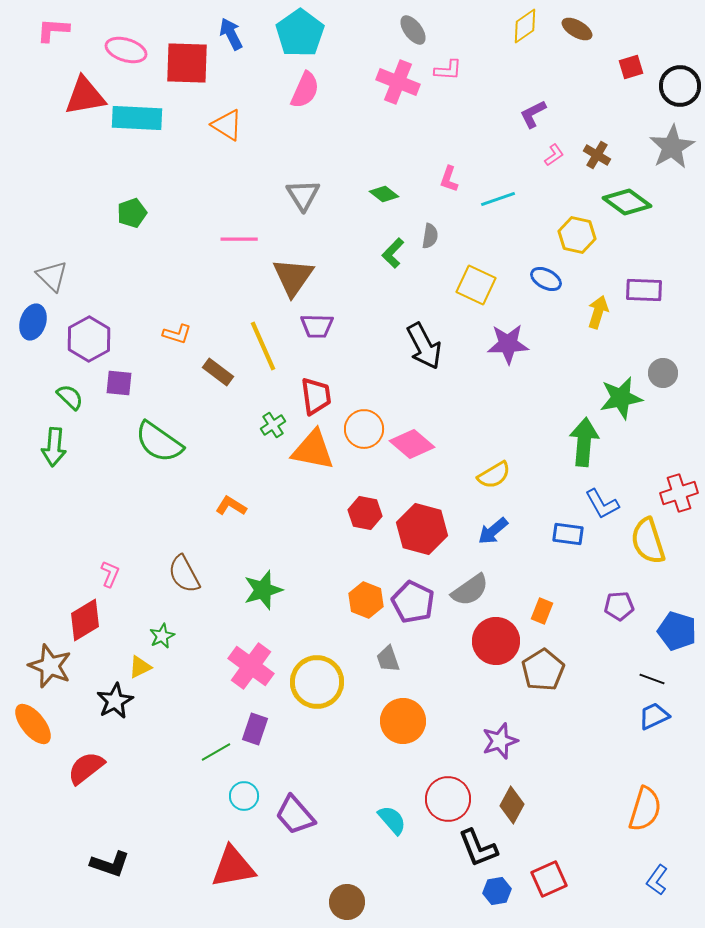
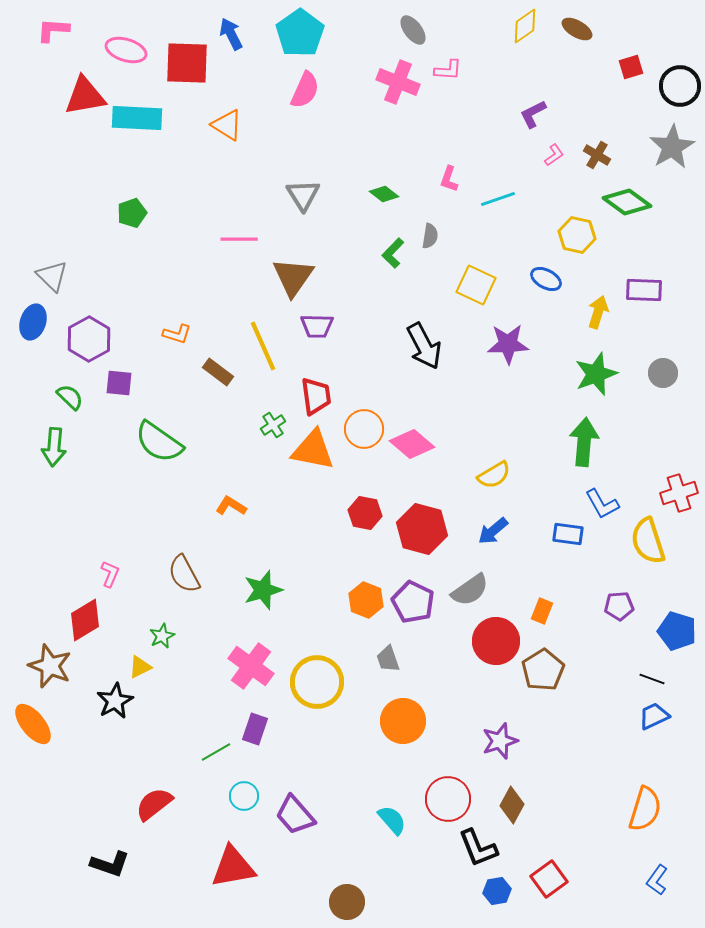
green star at (621, 398): moved 25 px left, 24 px up; rotated 9 degrees counterclockwise
red semicircle at (86, 768): moved 68 px right, 36 px down
red square at (549, 879): rotated 12 degrees counterclockwise
